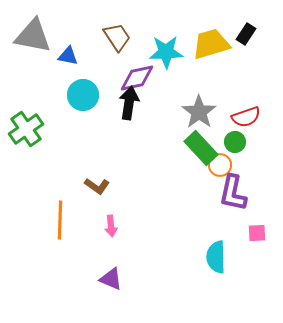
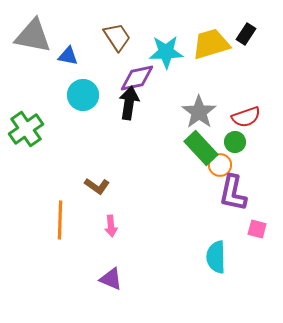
pink square: moved 4 px up; rotated 18 degrees clockwise
